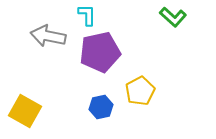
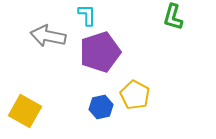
green L-shape: rotated 64 degrees clockwise
purple pentagon: rotated 6 degrees counterclockwise
yellow pentagon: moved 5 px left, 4 px down; rotated 16 degrees counterclockwise
